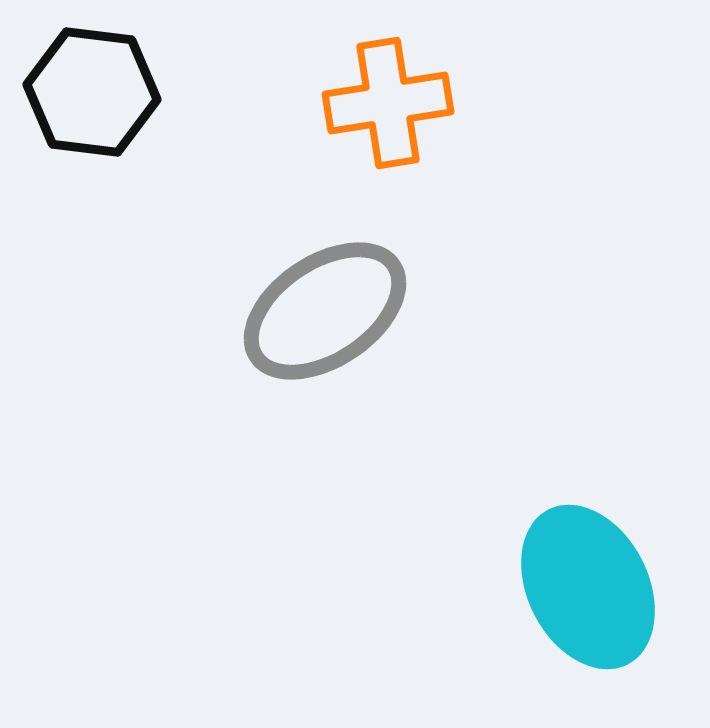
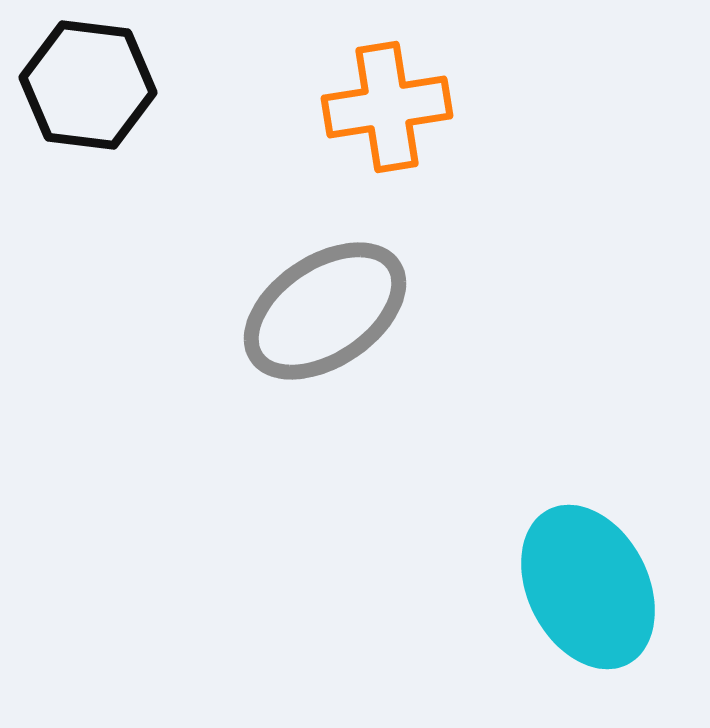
black hexagon: moved 4 px left, 7 px up
orange cross: moved 1 px left, 4 px down
